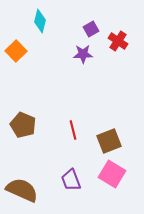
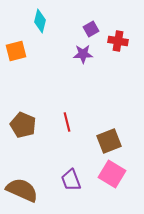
red cross: rotated 24 degrees counterclockwise
orange square: rotated 30 degrees clockwise
red line: moved 6 px left, 8 px up
